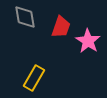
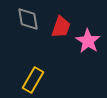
gray diamond: moved 3 px right, 2 px down
yellow rectangle: moved 1 px left, 2 px down
